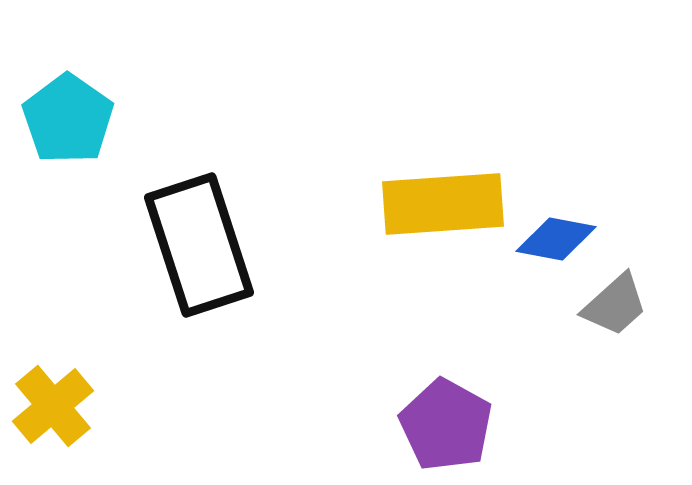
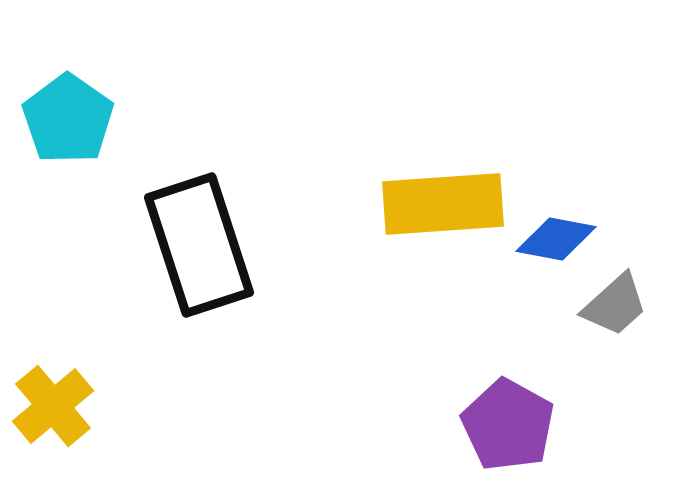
purple pentagon: moved 62 px right
